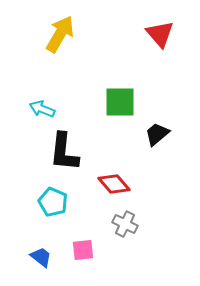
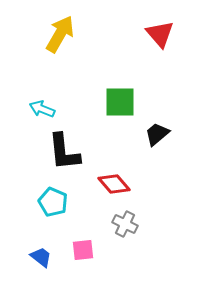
black L-shape: rotated 12 degrees counterclockwise
